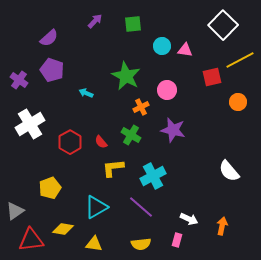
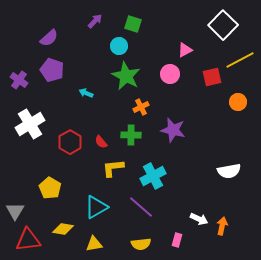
green square: rotated 24 degrees clockwise
cyan circle: moved 43 px left
pink triangle: rotated 35 degrees counterclockwise
pink circle: moved 3 px right, 16 px up
green cross: rotated 30 degrees counterclockwise
white semicircle: rotated 60 degrees counterclockwise
yellow pentagon: rotated 20 degrees counterclockwise
gray triangle: rotated 24 degrees counterclockwise
white arrow: moved 10 px right
red triangle: moved 3 px left
yellow triangle: rotated 18 degrees counterclockwise
